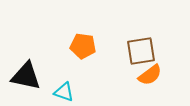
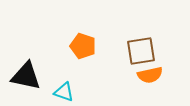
orange pentagon: rotated 10 degrees clockwise
orange semicircle: rotated 25 degrees clockwise
